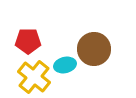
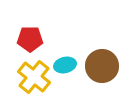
red pentagon: moved 2 px right, 2 px up
brown circle: moved 8 px right, 17 px down
